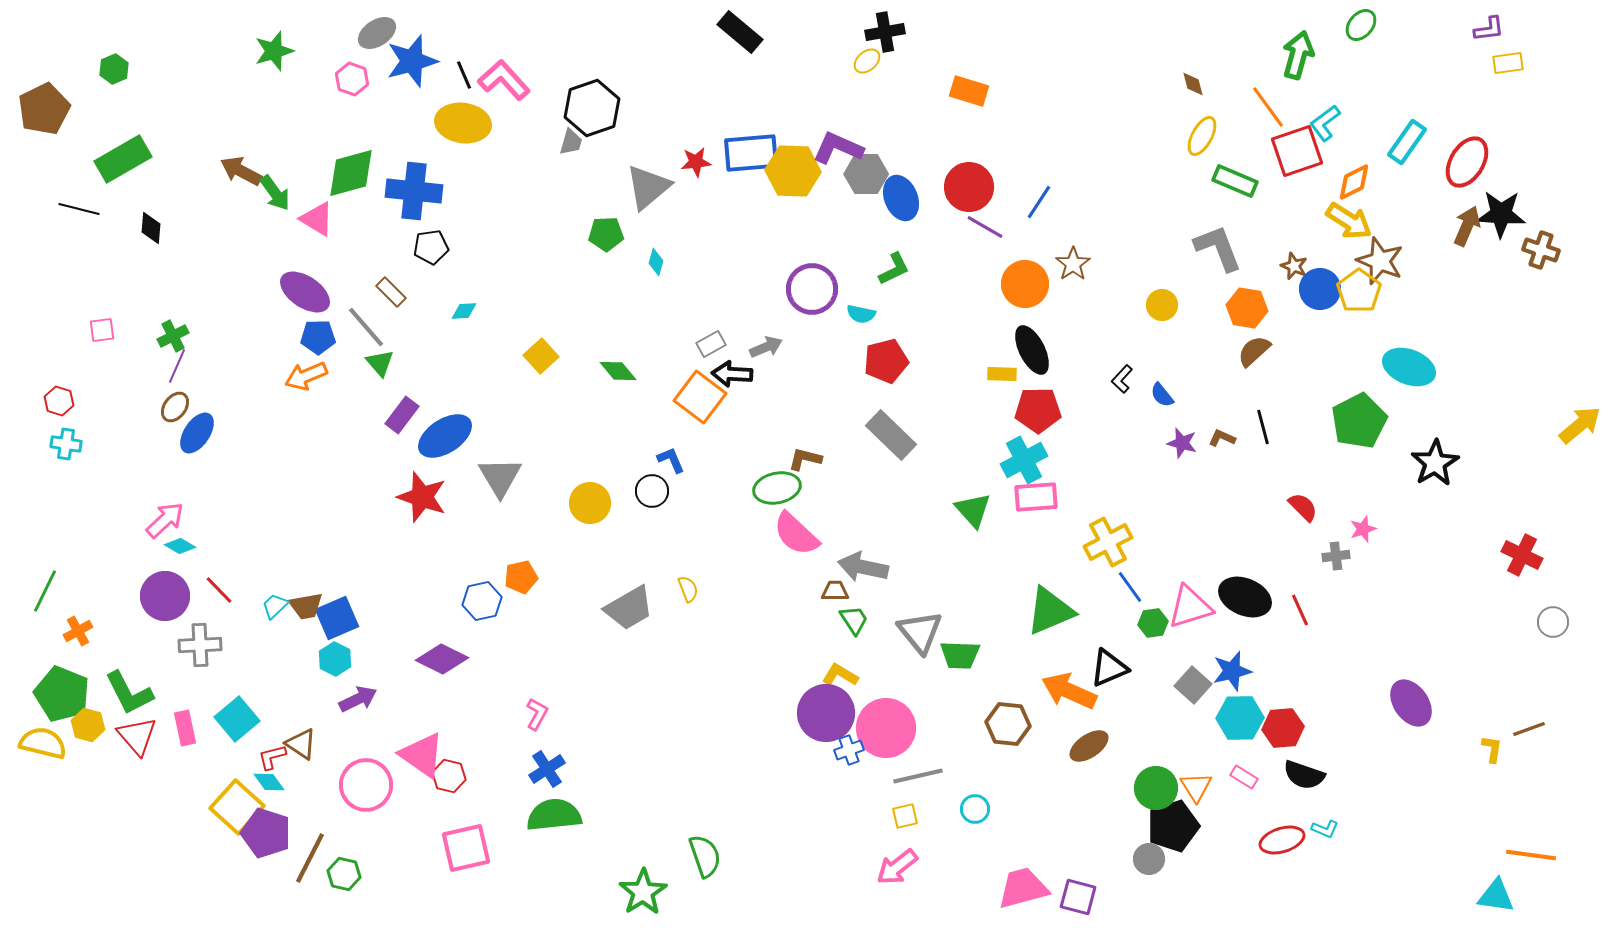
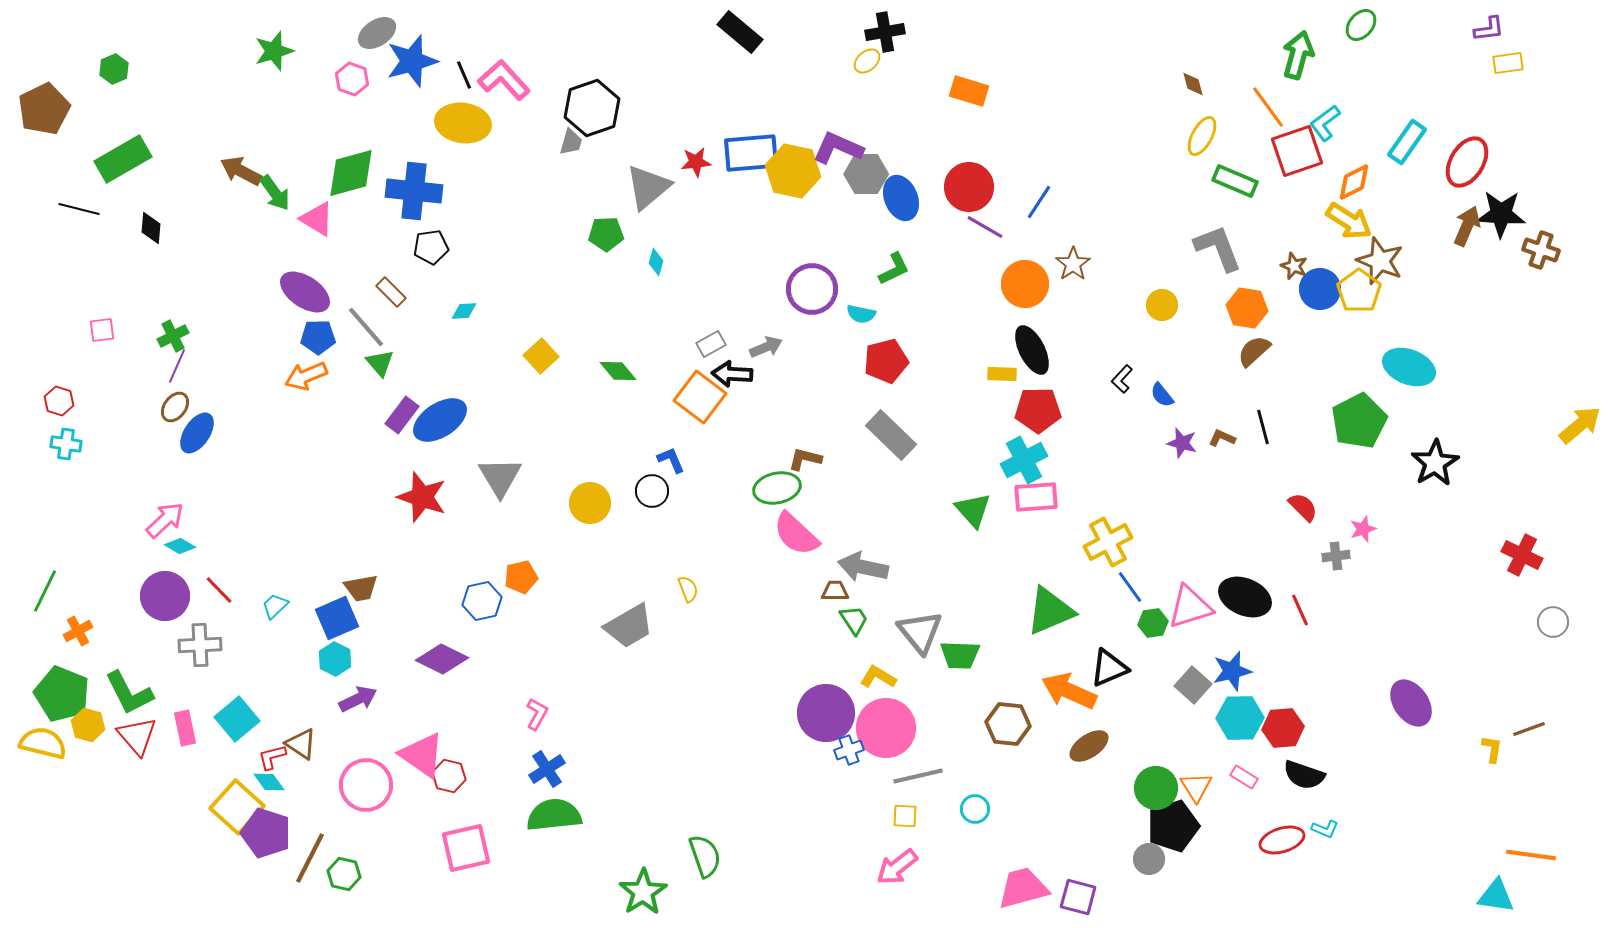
yellow hexagon at (793, 171): rotated 10 degrees clockwise
blue ellipse at (445, 436): moved 5 px left, 16 px up
brown trapezoid at (306, 606): moved 55 px right, 18 px up
gray trapezoid at (629, 608): moved 18 px down
yellow L-shape at (840, 675): moved 38 px right, 2 px down
yellow square at (905, 816): rotated 16 degrees clockwise
